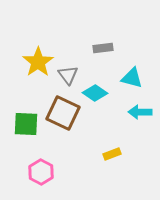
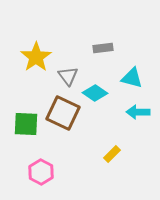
yellow star: moved 2 px left, 5 px up
gray triangle: moved 1 px down
cyan arrow: moved 2 px left
yellow rectangle: rotated 24 degrees counterclockwise
